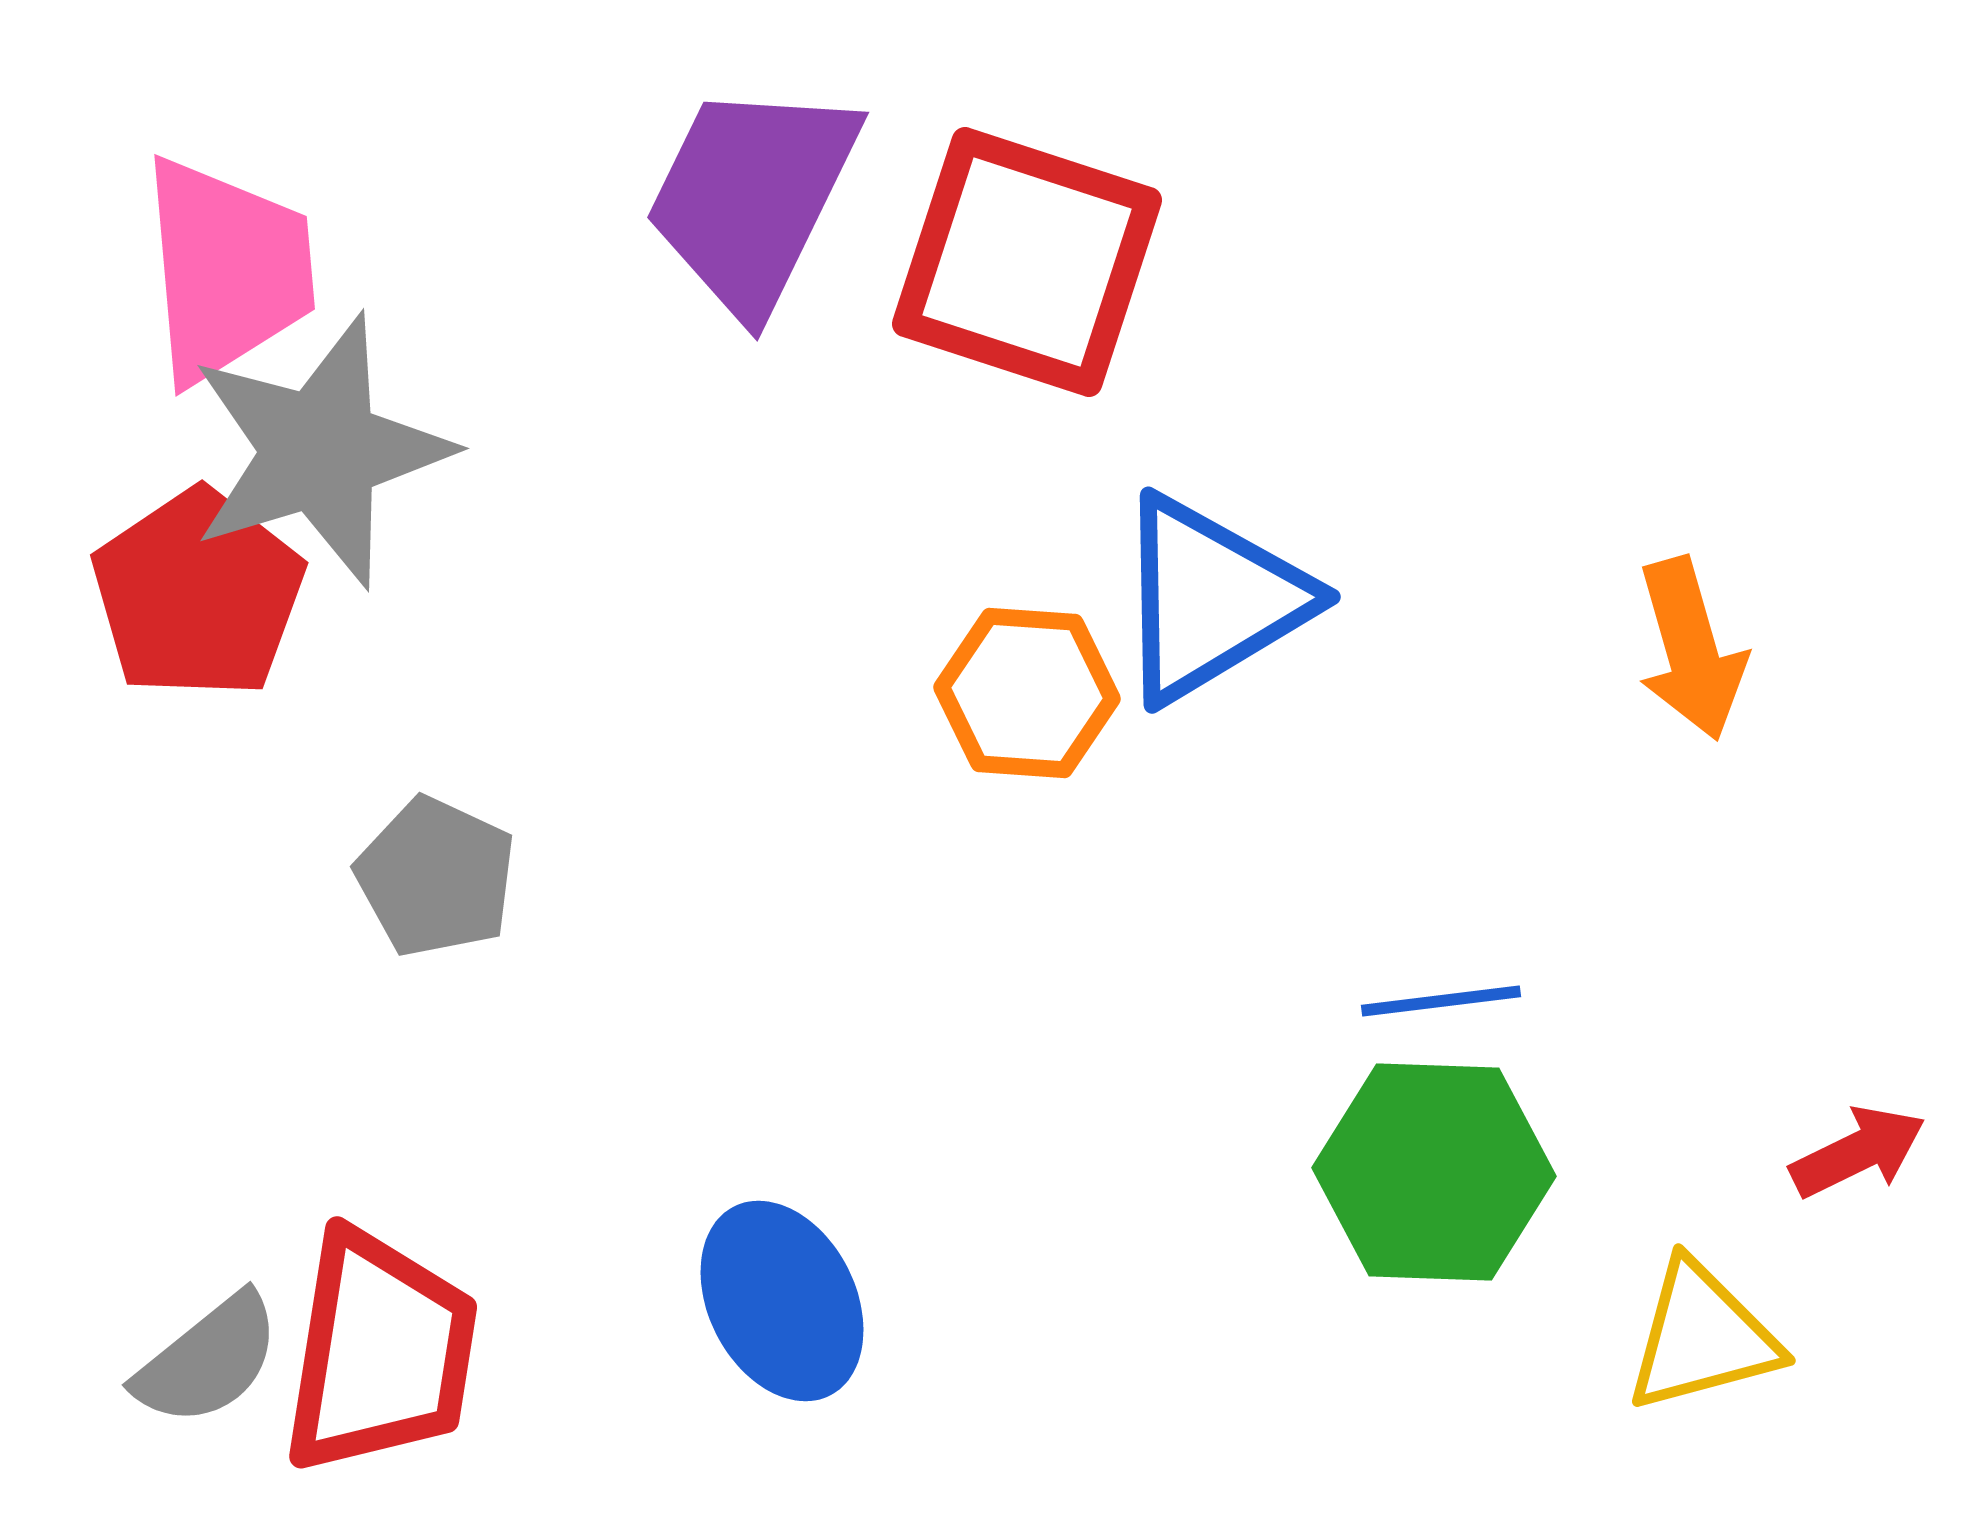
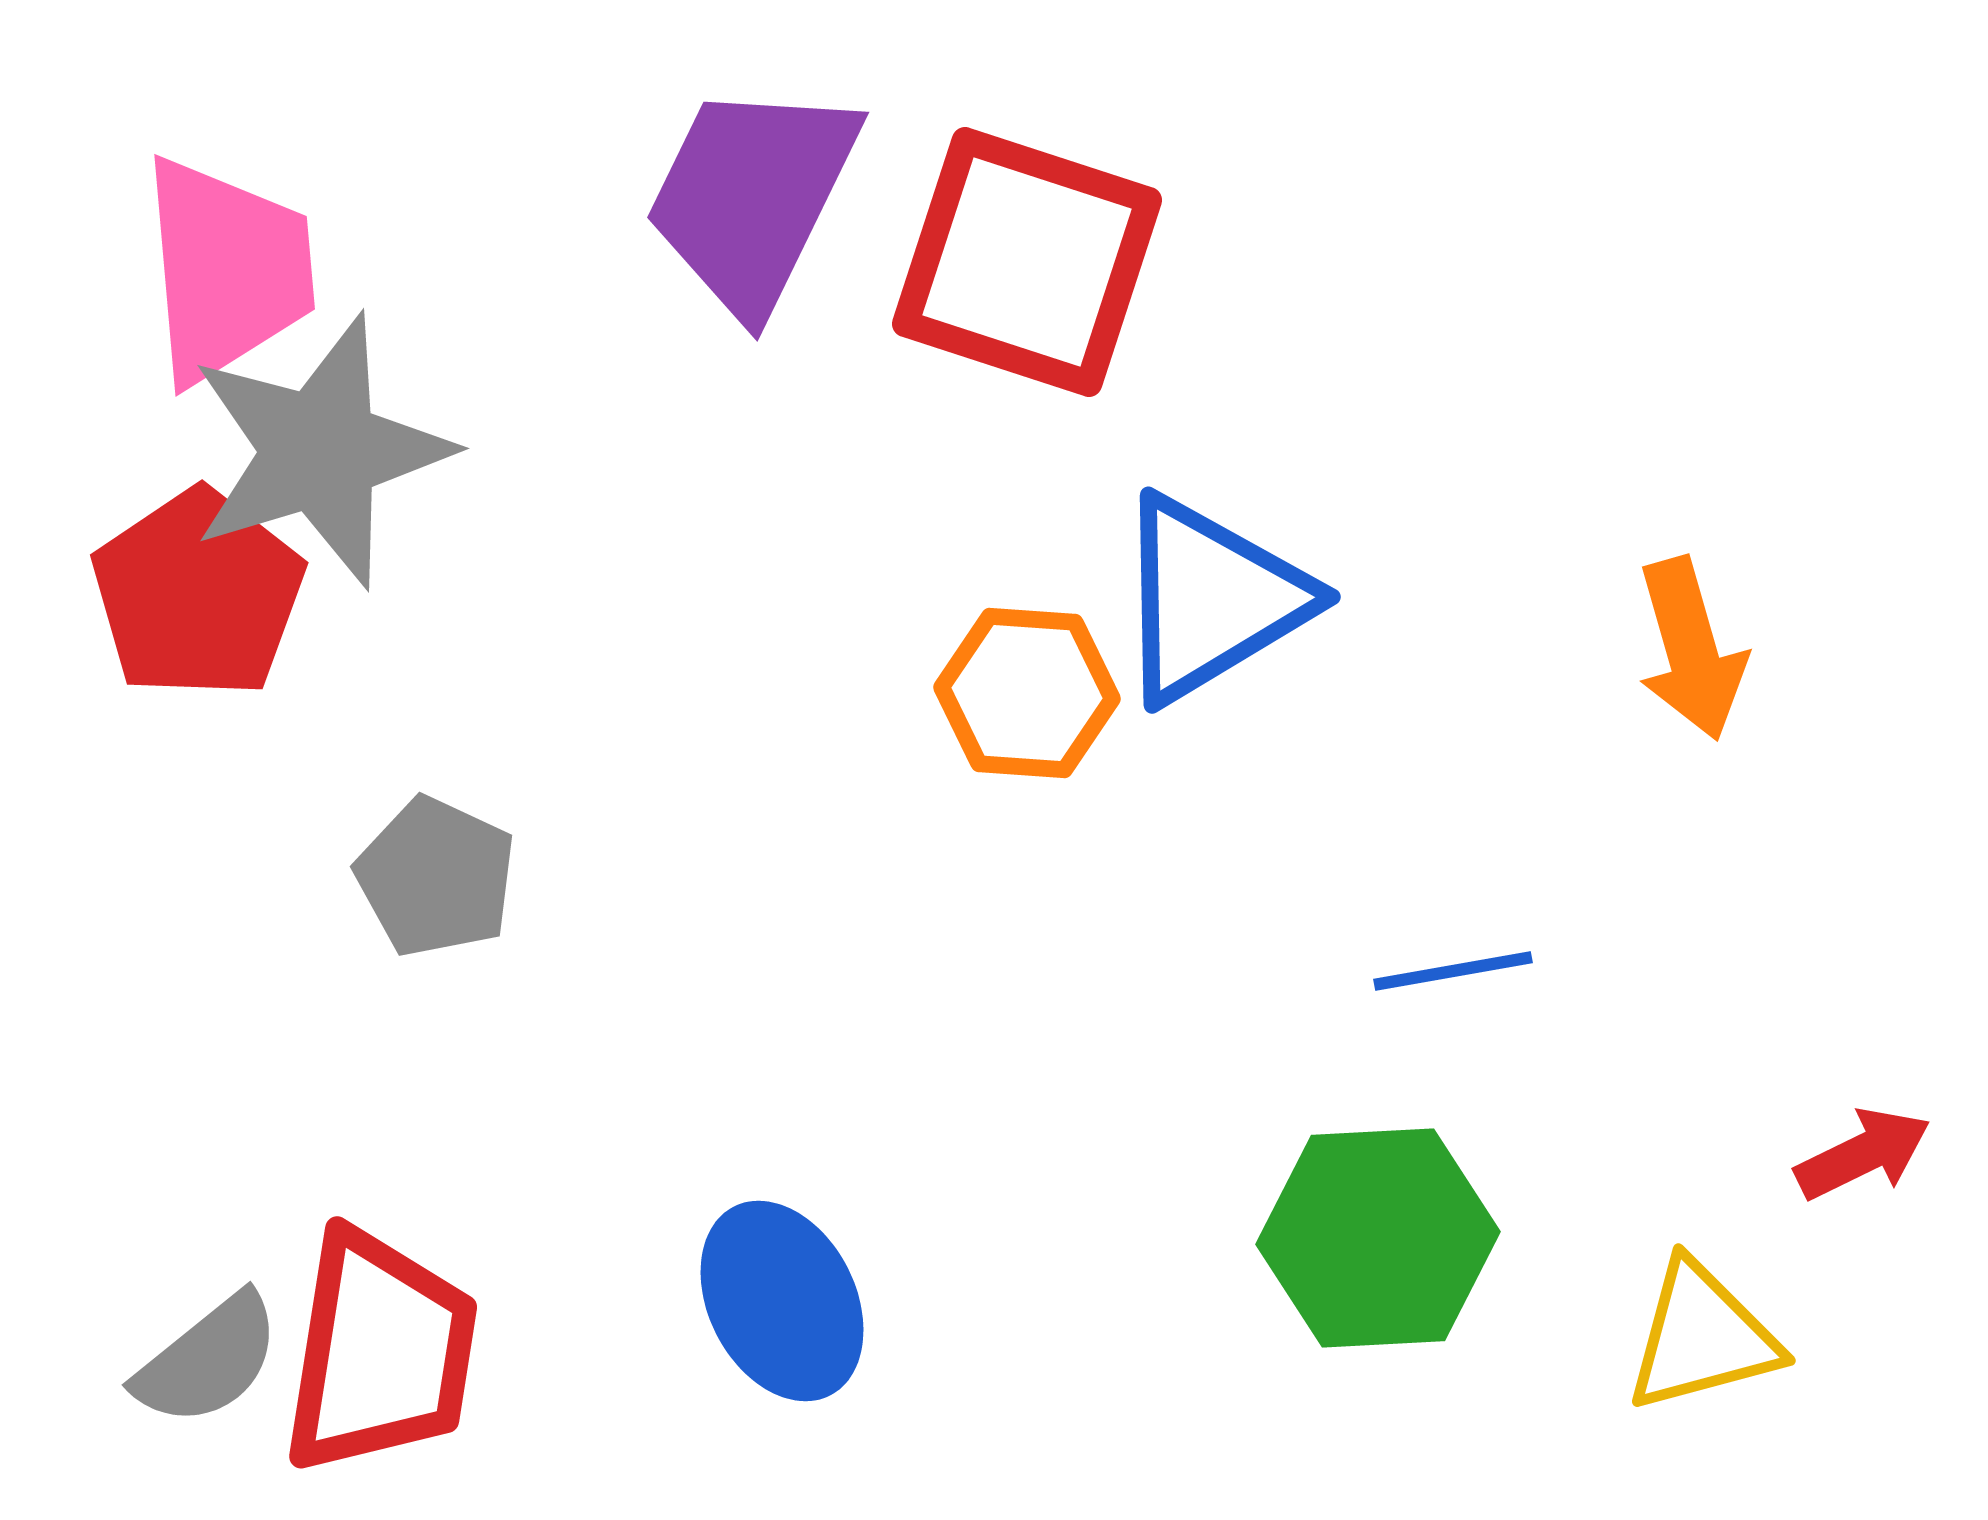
blue line: moved 12 px right, 30 px up; rotated 3 degrees counterclockwise
red arrow: moved 5 px right, 2 px down
green hexagon: moved 56 px left, 66 px down; rotated 5 degrees counterclockwise
